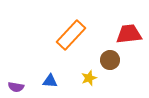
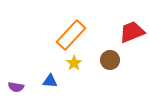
red trapezoid: moved 3 px right, 2 px up; rotated 16 degrees counterclockwise
yellow star: moved 15 px left, 15 px up; rotated 14 degrees counterclockwise
